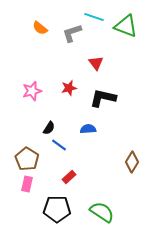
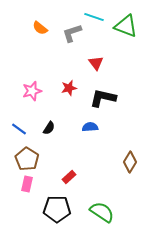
blue semicircle: moved 2 px right, 2 px up
blue line: moved 40 px left, 16 px up
brown diamond: moved 2 px left
